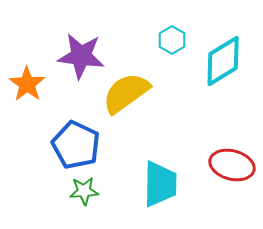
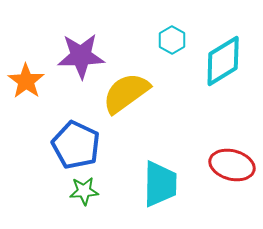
purple star: rotated 9 degrees counterclockwise
orange star: moved 1 px left, 3 px up
